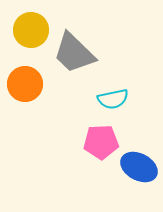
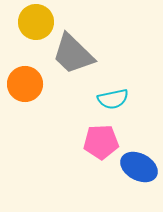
yellow circle: moved 5 px right, 8 px up
gray trapezoid: moved 1 px left, 1 px down
